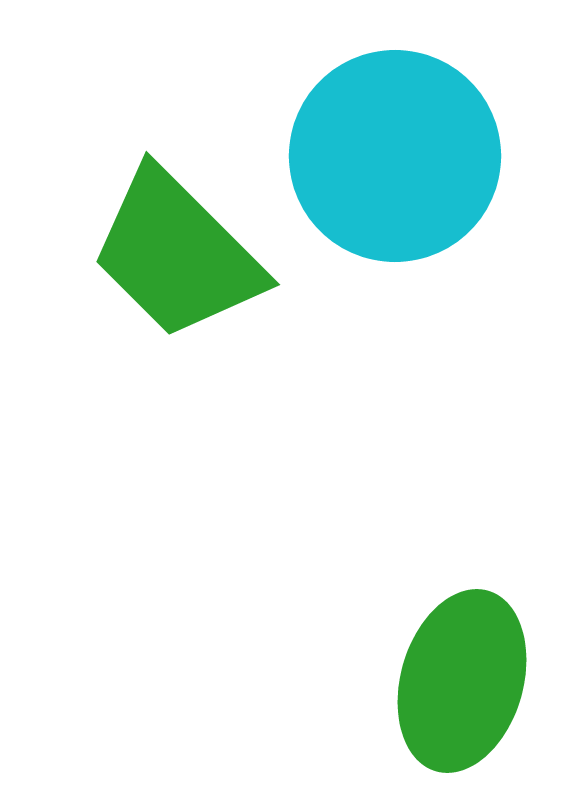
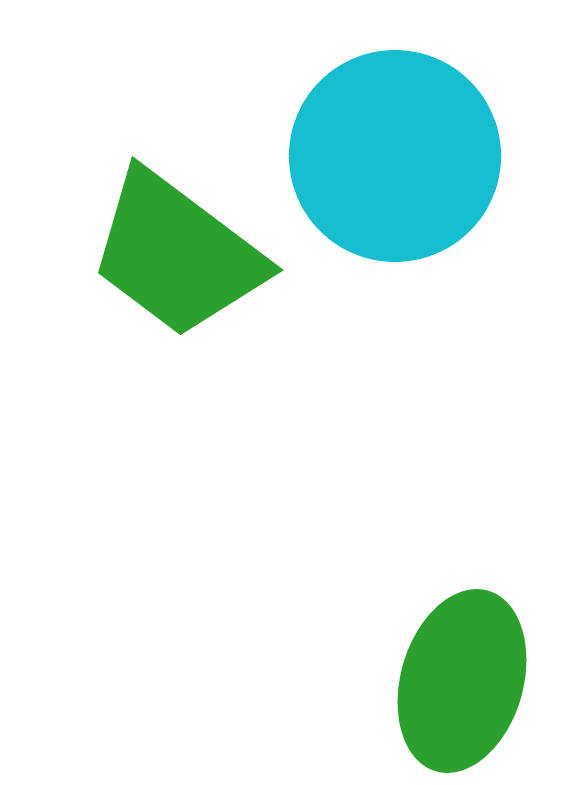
green trapezoid: rotated 8 degrees counterclockwise
